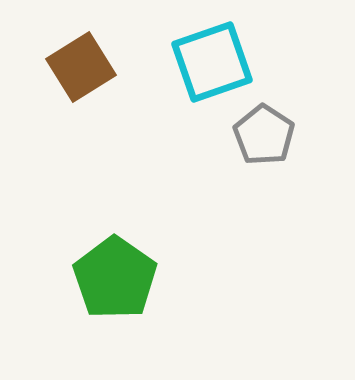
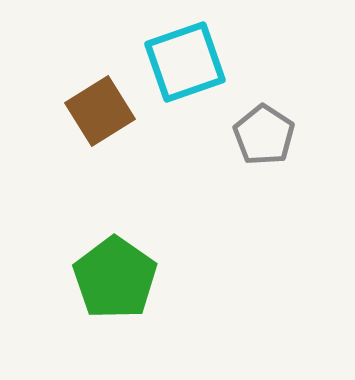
cyan square: moved 27 px left
brown square: moved 19 px right, 44 px down
